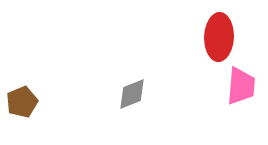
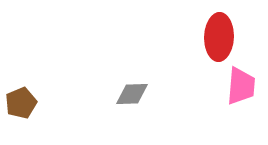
gray diamond: rotated 20 degrees clockwise
brown pentagon: moved 1 px left, 1 px down
